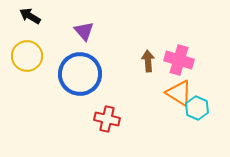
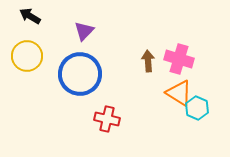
purple triangle: rotated 25 degrees clockwise
pink cross: moved 1 px up
